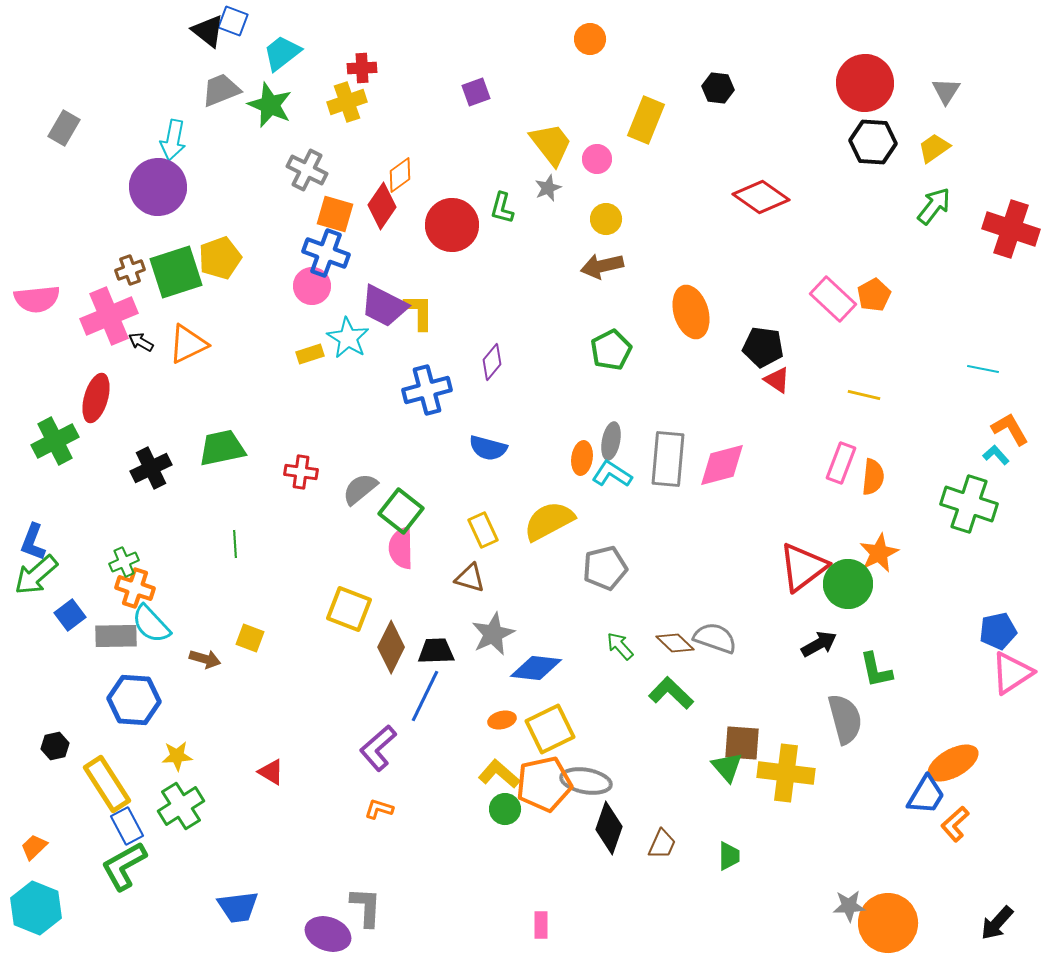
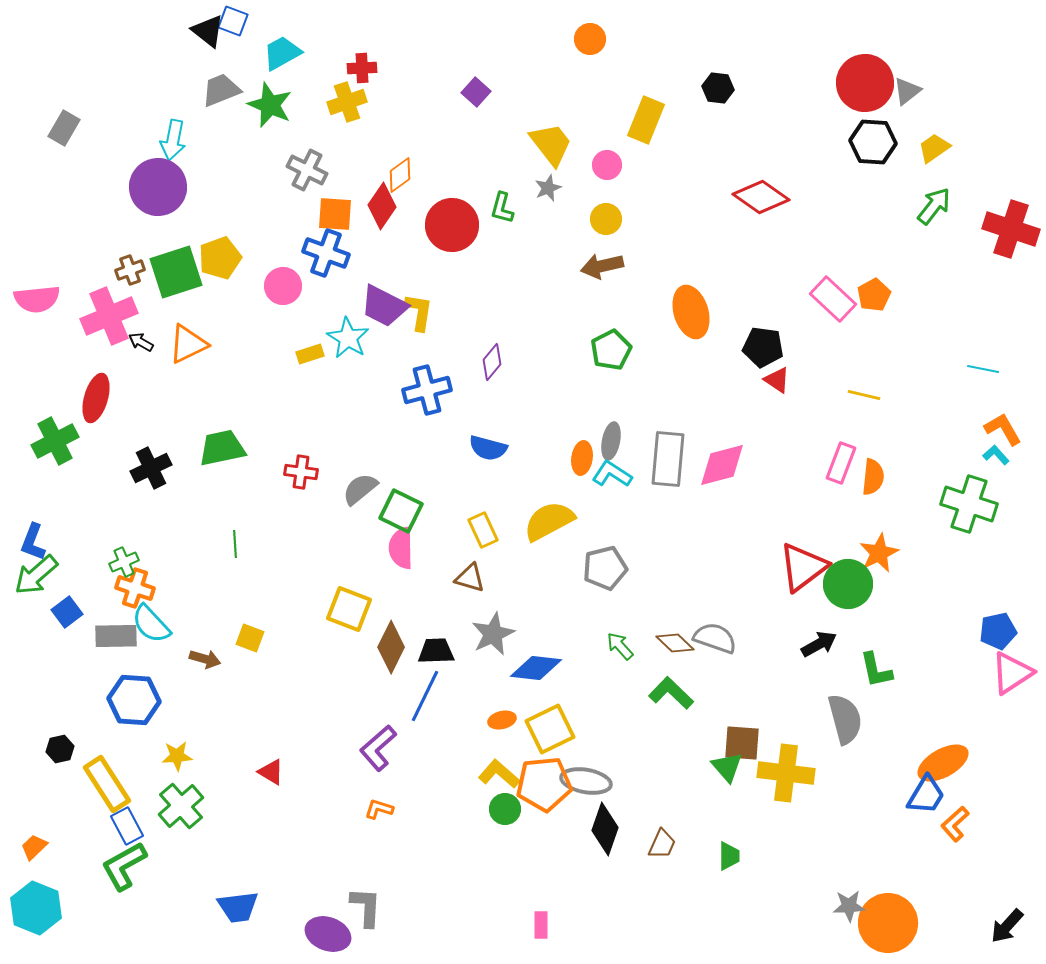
cyan trapezoid at (282, 53): rotated 9 degrees clockwise
gray triangle at (946, 91): moved 39 px left; rotated 20 degrees clockwise
purple square at (476, 92): rotated 28 degrees counterclockwise
pink circle at (597, 159): moved 10 px right, 6 px down
orange square at (335, 214): rotated 12 degrees counterclockwise
pink circle at (312, 286): moved 29 px left
yellow L-shape at (419, 312): rotated 9 degrees clockwise
orange L-shape at (1010, 429): moved 7 px left
green square at (401, 511): rotated 12 degrees counterclockwise
blue square at (70, 615): moved 3 px left, 3 px up
black hexagon at (55, 746): moved 5 px right, 3 px down
orange ellipse at (953, 763): moved 10 px left
orange pentagon at (544, 784): rotated 6 degrees clockwise
green cross at (181, 806): rotated 9 degrees counterclockwise
black diamond at (609, 828): moved 4 px left, 1 px down
black arrow at (997, 923): moved 10 px right, 3 px down
